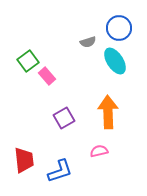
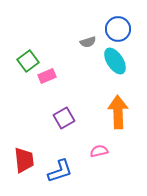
blue circle: moved 1 px left, 1 px down
pink rectangle: rotated 72 degrees counterclockwise
orange arrow: moved 10 px right
